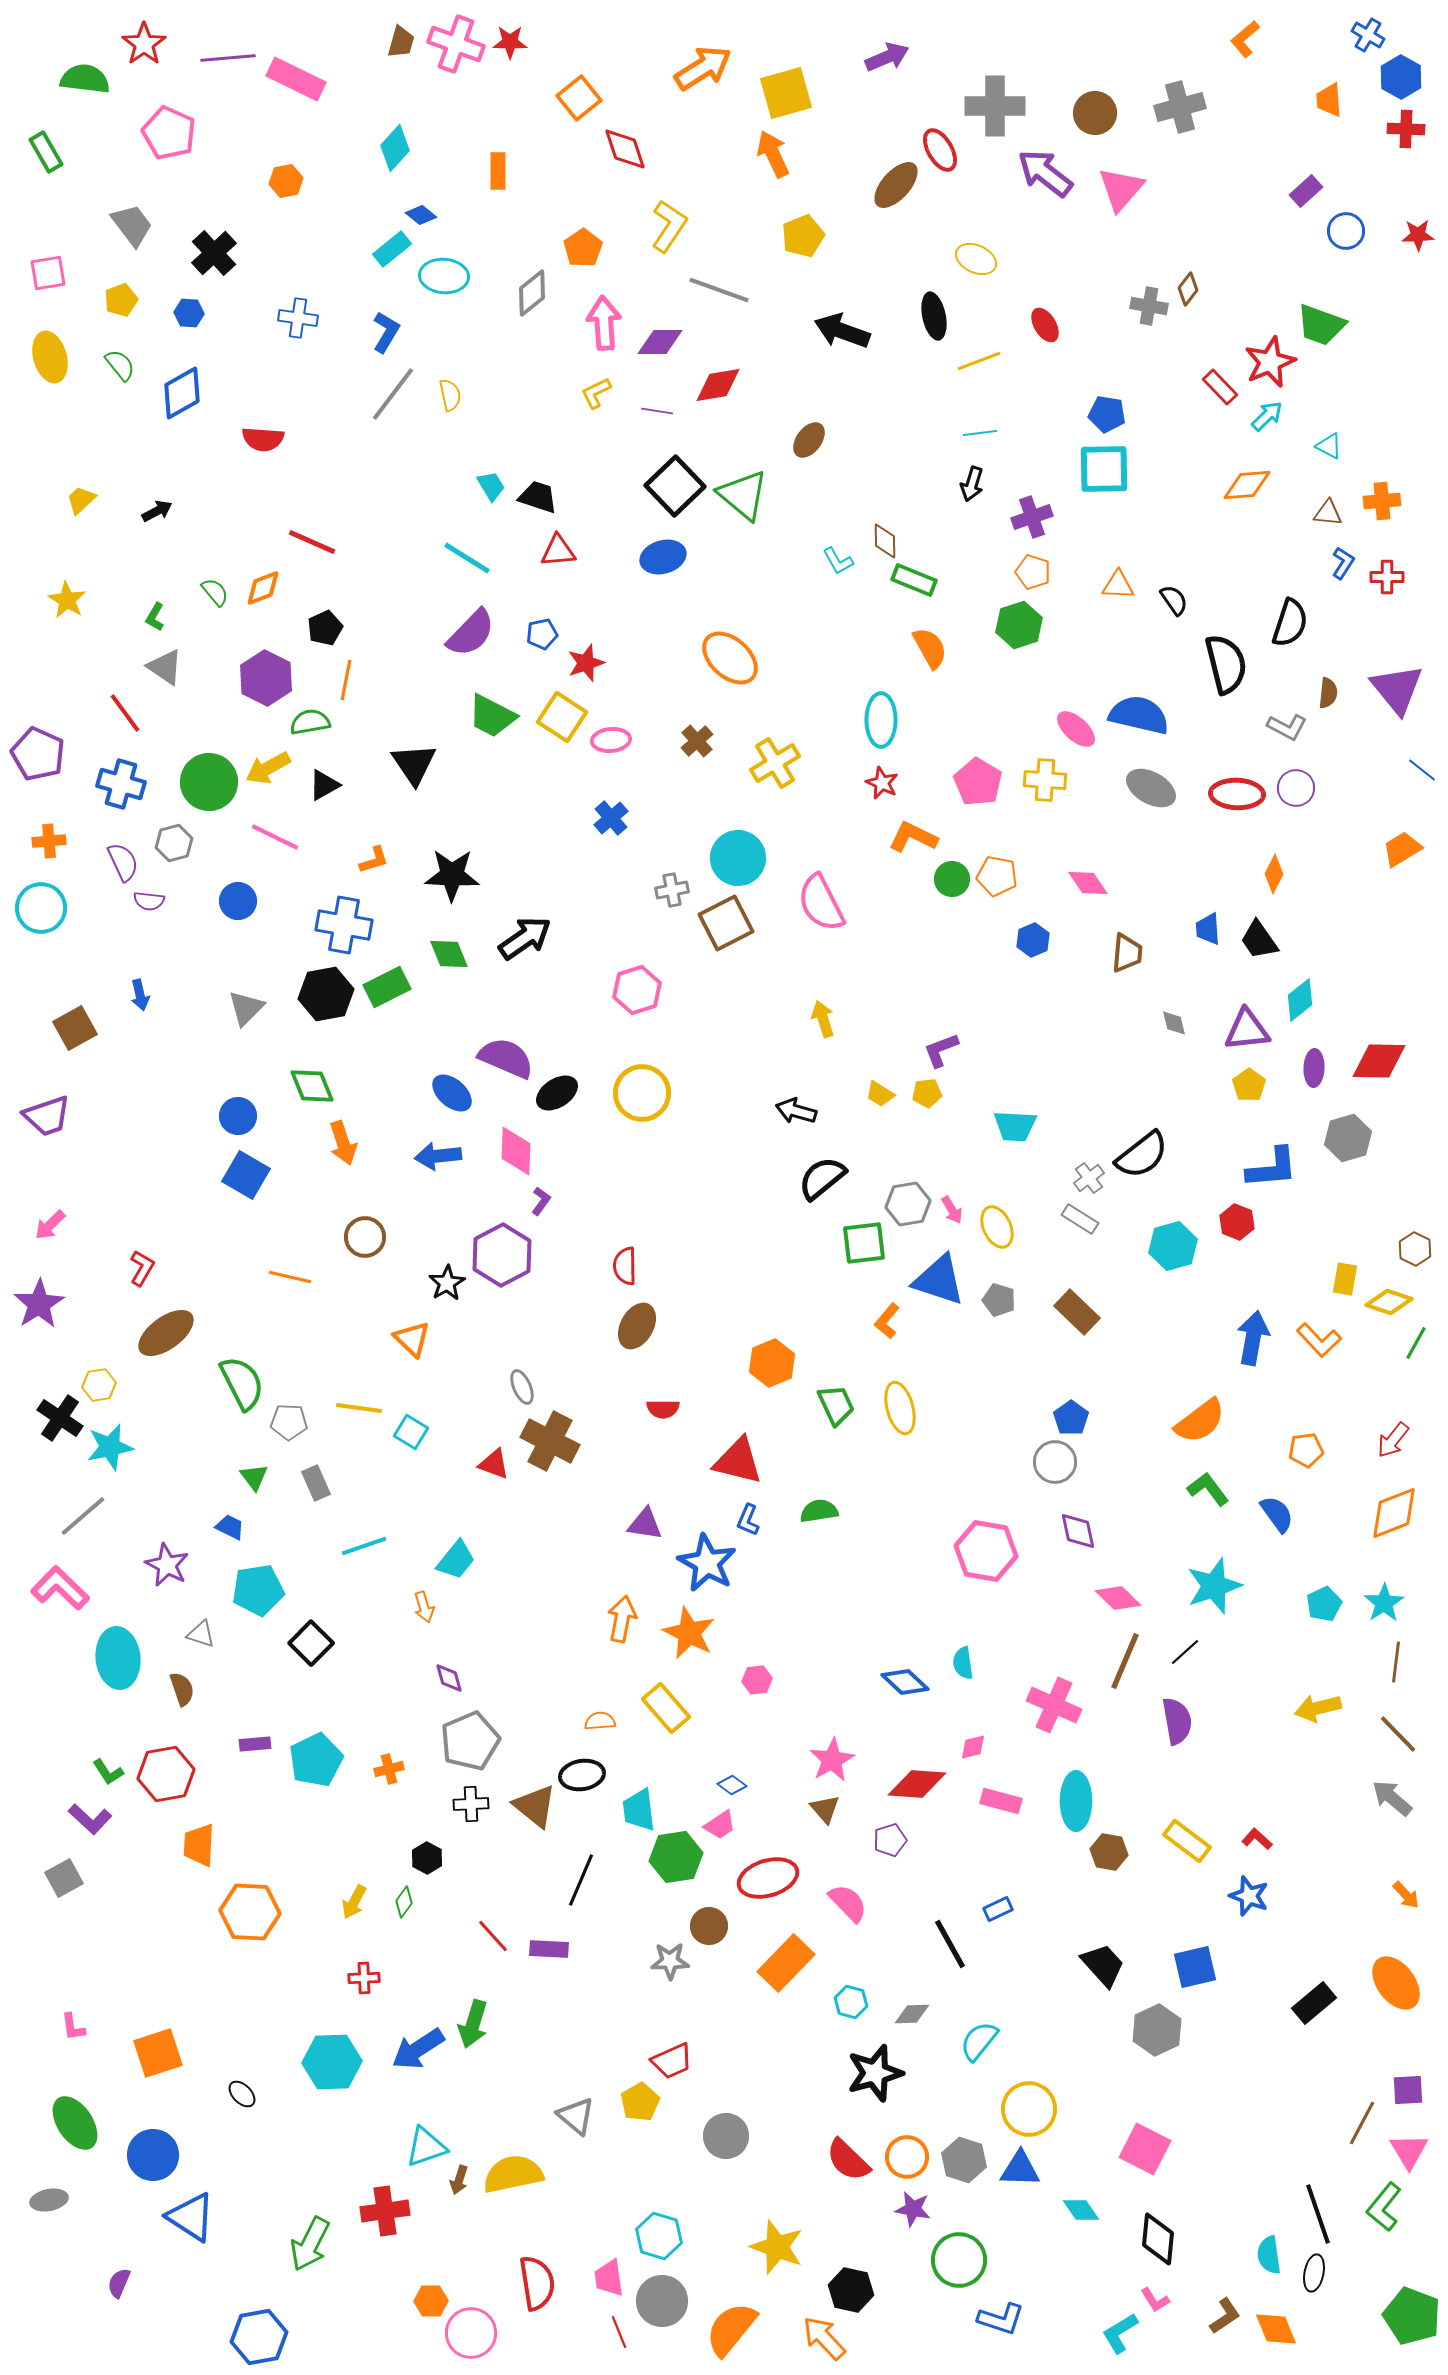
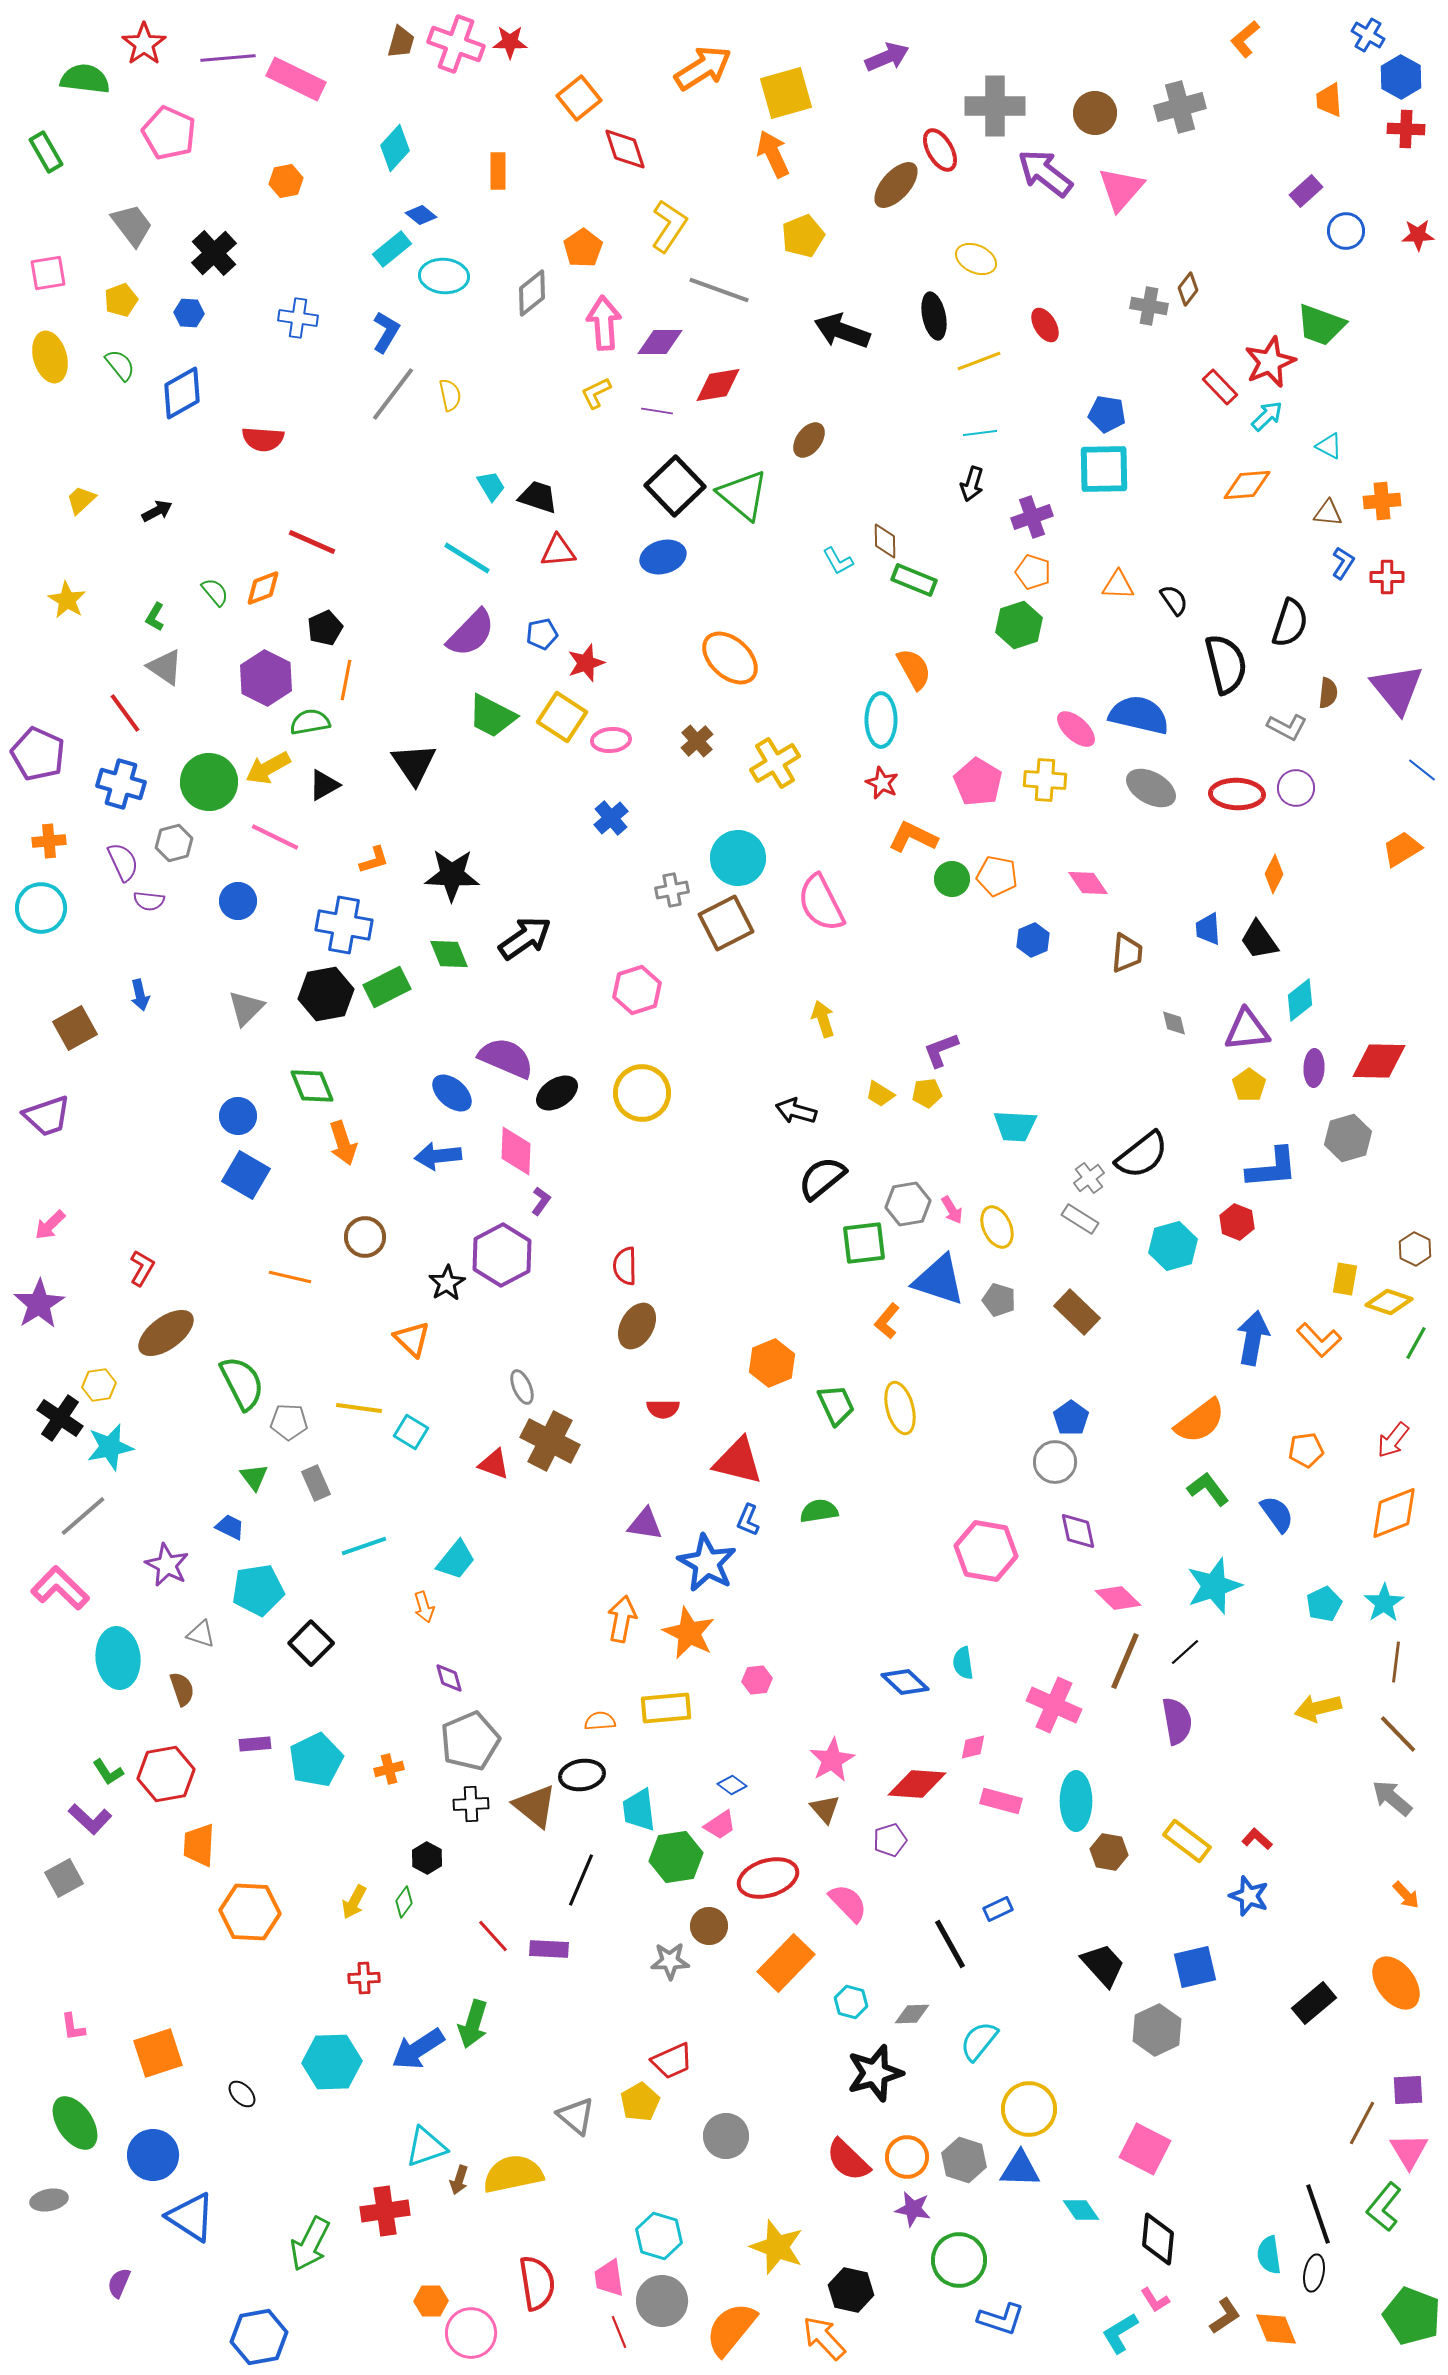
orange semicircle at (930, 648): moved 16 px left, 21 px down
yellow rectangle at (666, 1708): rotated 54 degrees counterclockwise
